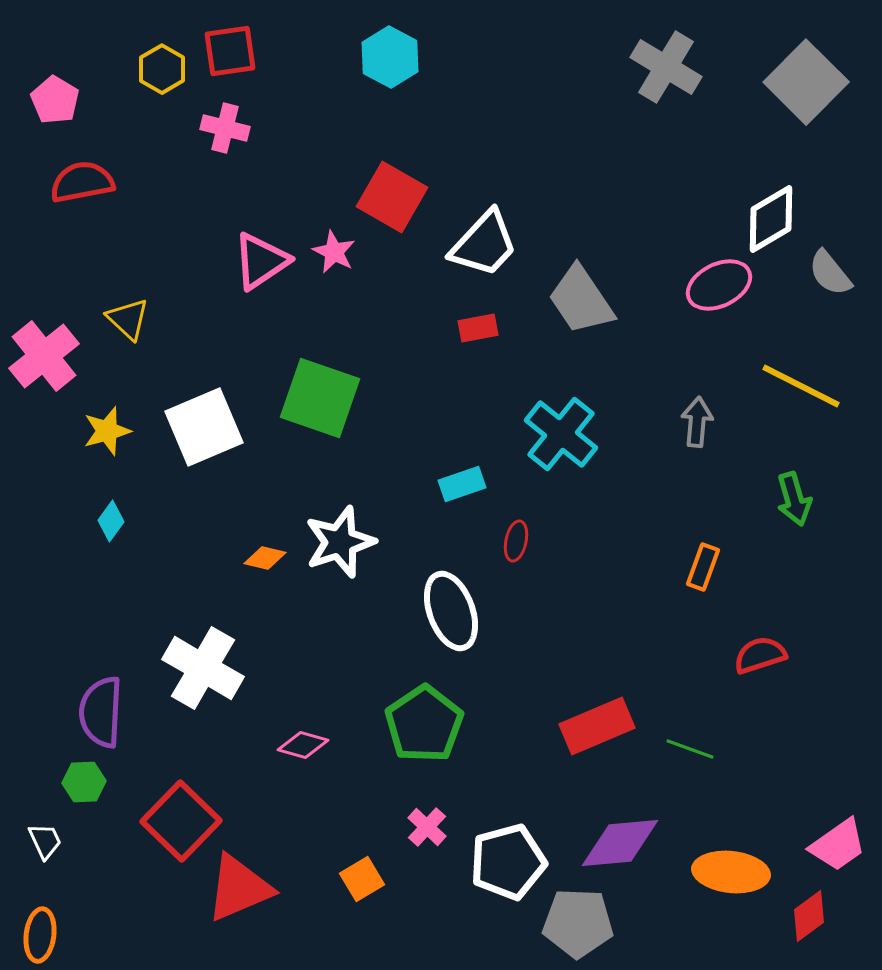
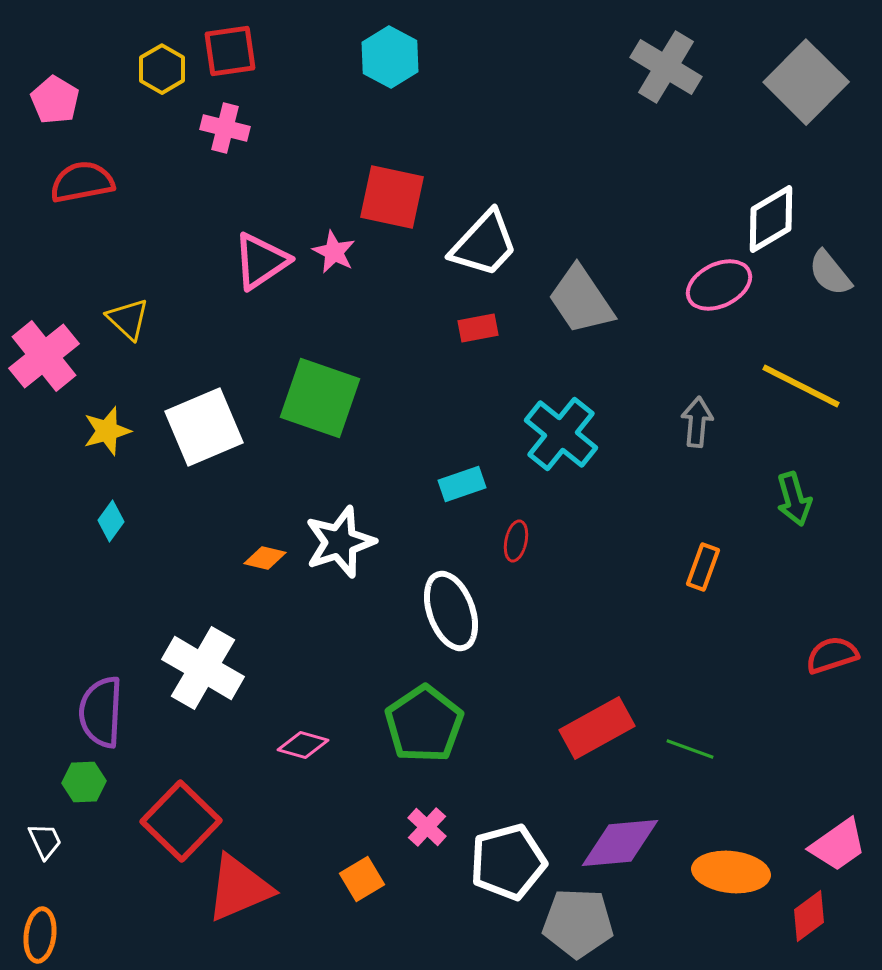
red square at (392, 197): rotated 18 degrees counterclockwise
red semicircle at (760, 655): moved 72 px right
red rectangle at (597, 726): moved 2 px down; rotated 6 degrees counterclockwise
